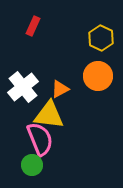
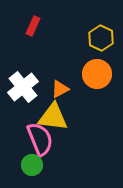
orange circle: moved 1 px left, 2 px up
yellow triangle: moved 4 px right, 2 px down
